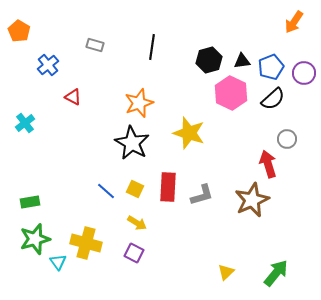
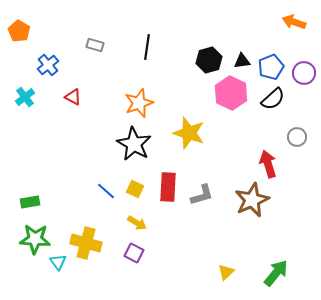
orange arrow: rotated 75 degrees clockwise
black line: moved 5 px left
cyan cross: moved 26 px up
gray circle: moved 10 px right, 2 px up
black star: moved 2 px right, 1 px down
green star: rotated 20 degrees clockwise
